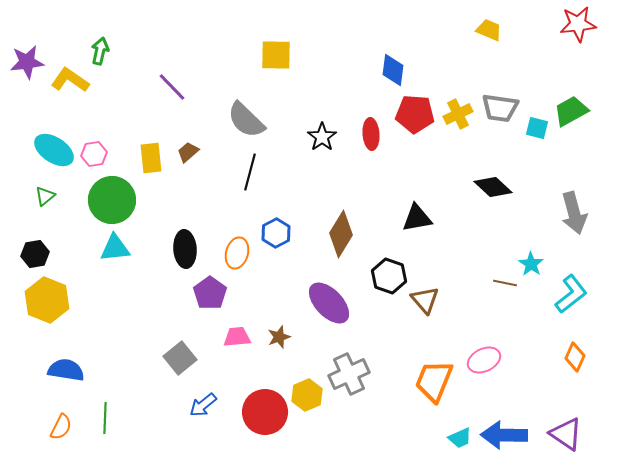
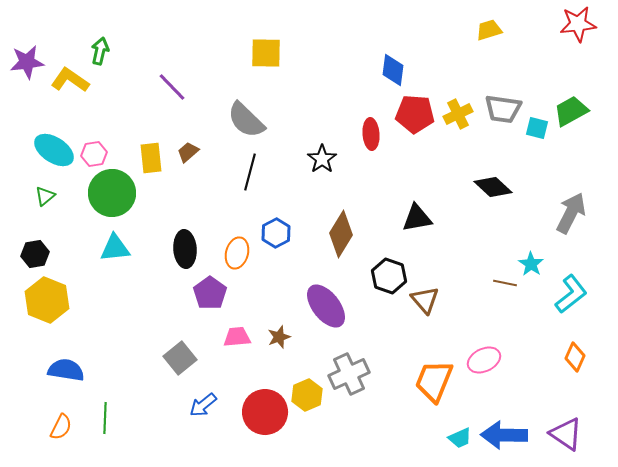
yellow trapezoid at (489, 30): rotated 40 degrees counterclockwise
yellow square at (276, 55): moved 10 px left, 2 px up
gray trapezoid at (500, 108): moved 3 px right, 1 px down
black star at (322, 137): moved 22 px down
green circle at (112, 200): moved 7 px up
gray arrow at (574, 213): moved 3 px left; rotated 138 degrees counterclockwise
purple ellipse at (329, 303): moved 3 px left, 3 px down; rotated 6 degrees clockwise
